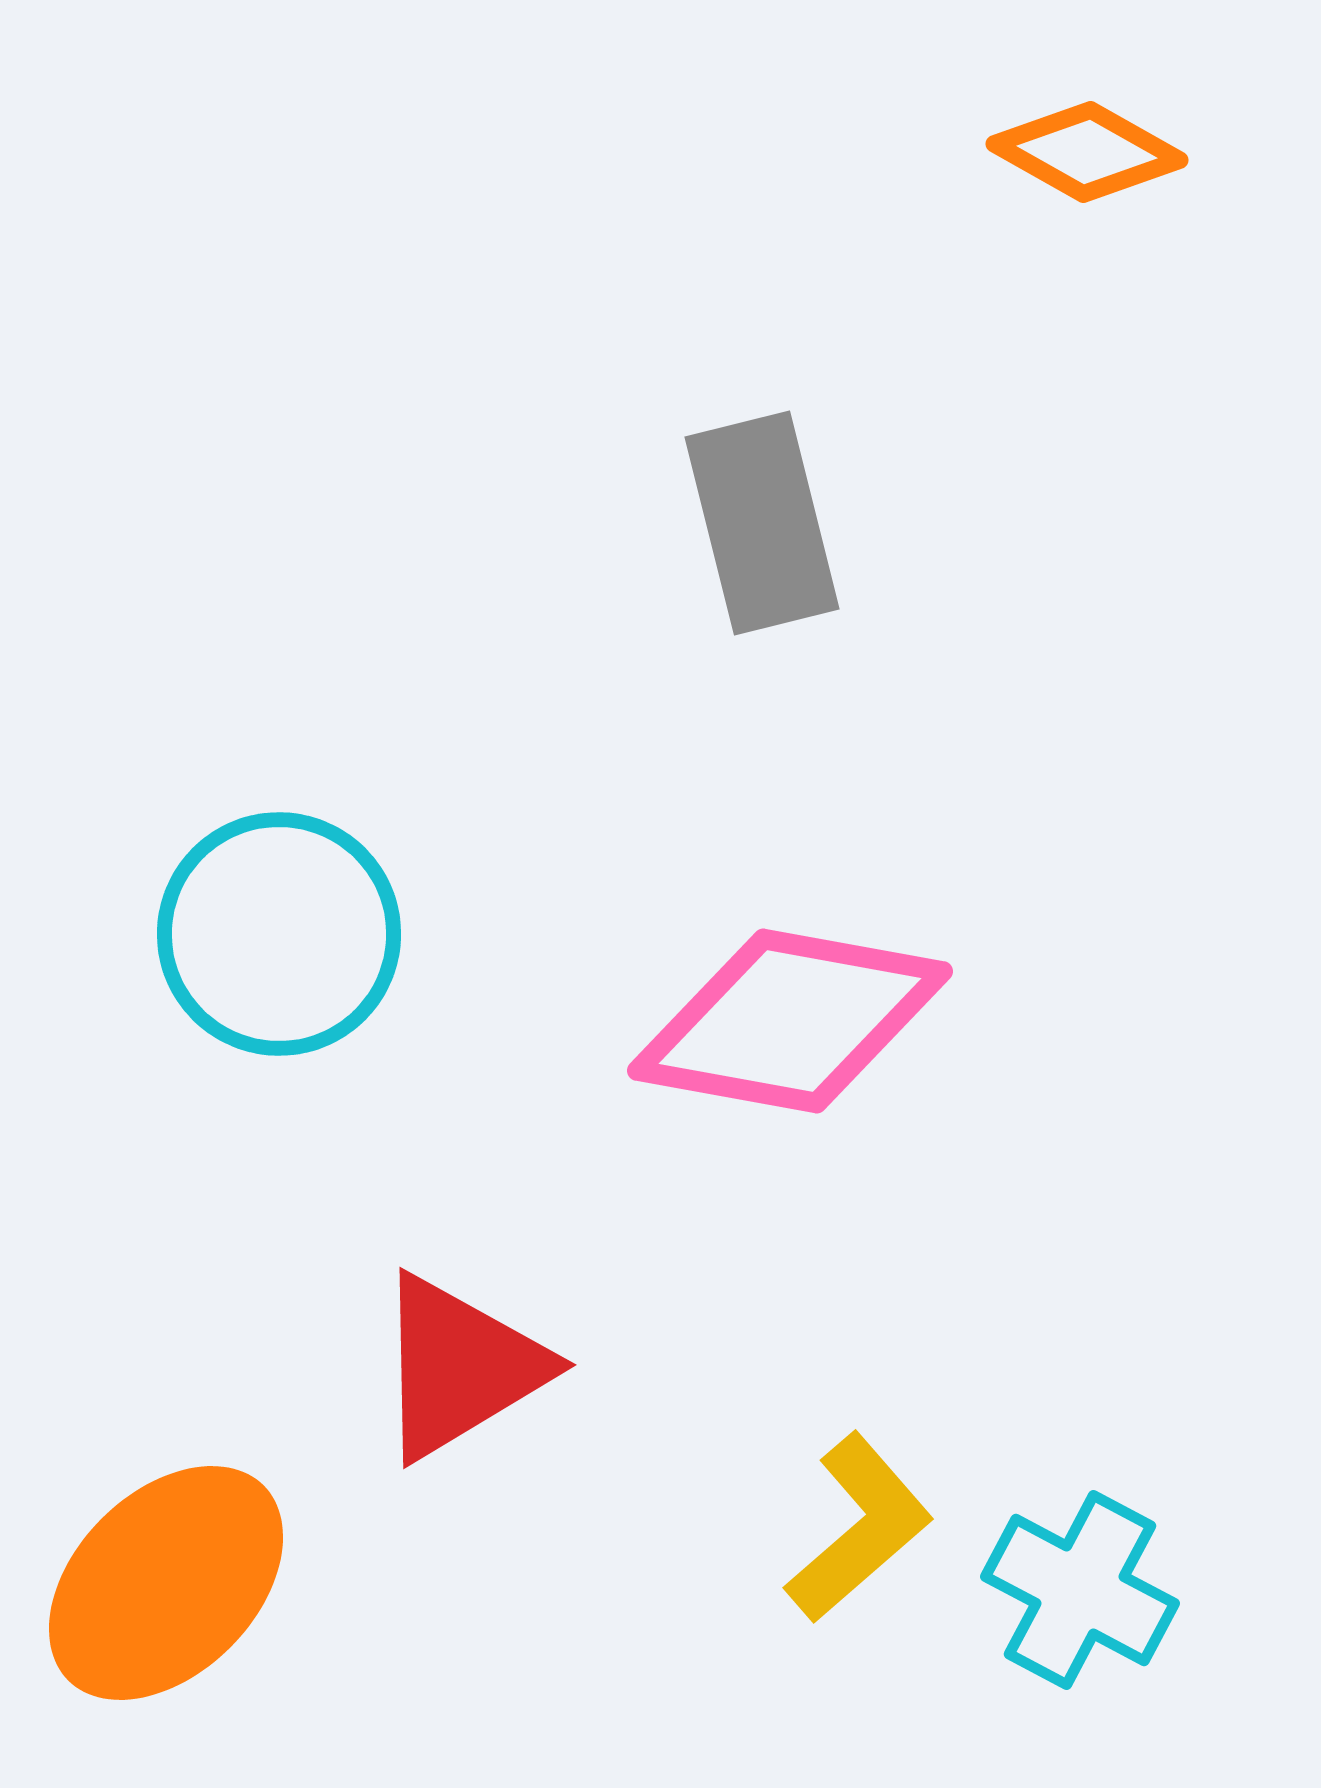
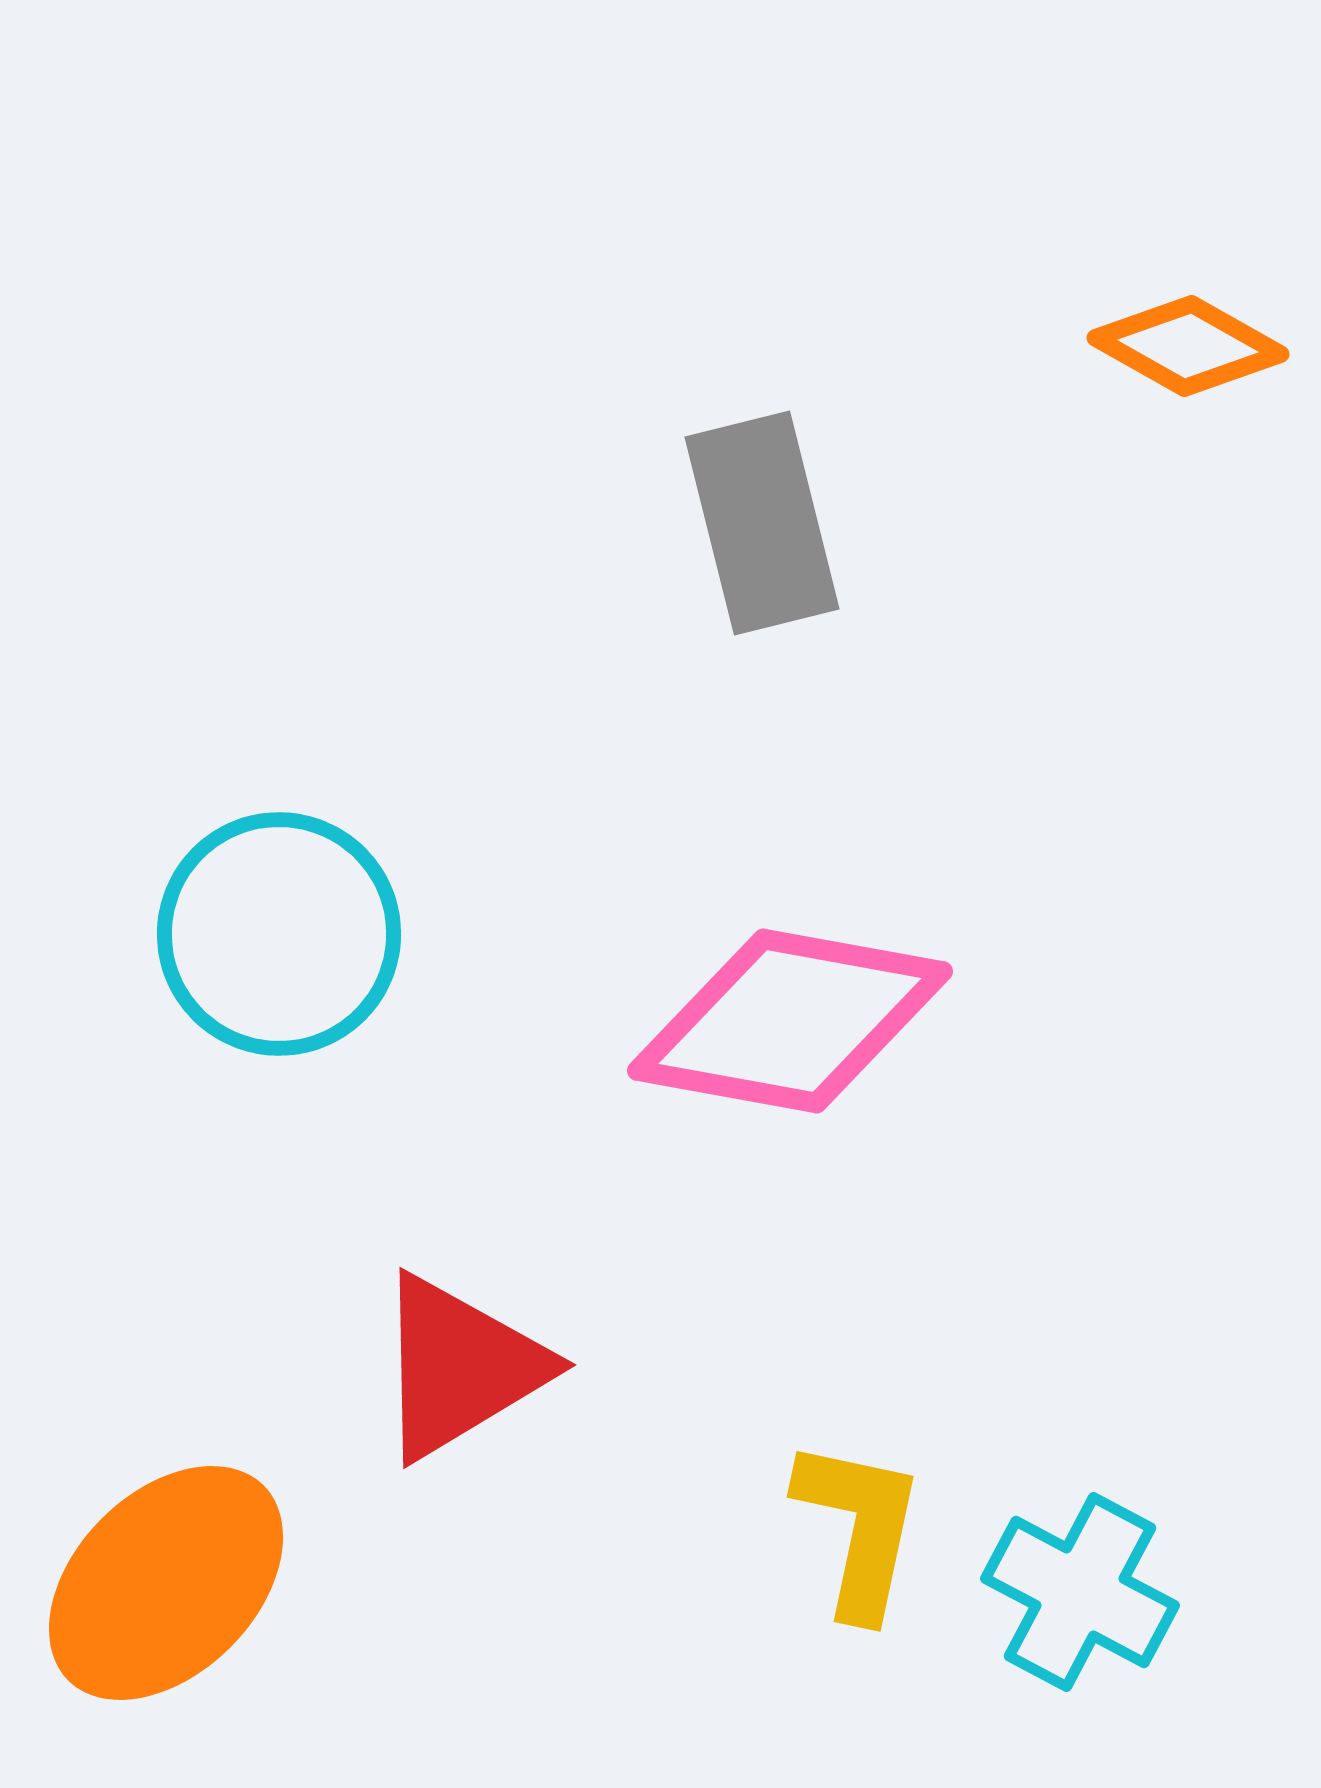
orange diamond: moved 101 px right, 194 px down
yellow L-shape: rotated 37 degrees counterclockwise
cyan cross: moved 2 px down
